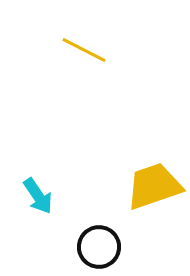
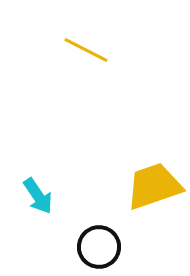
yellow line: moved 2 px right
